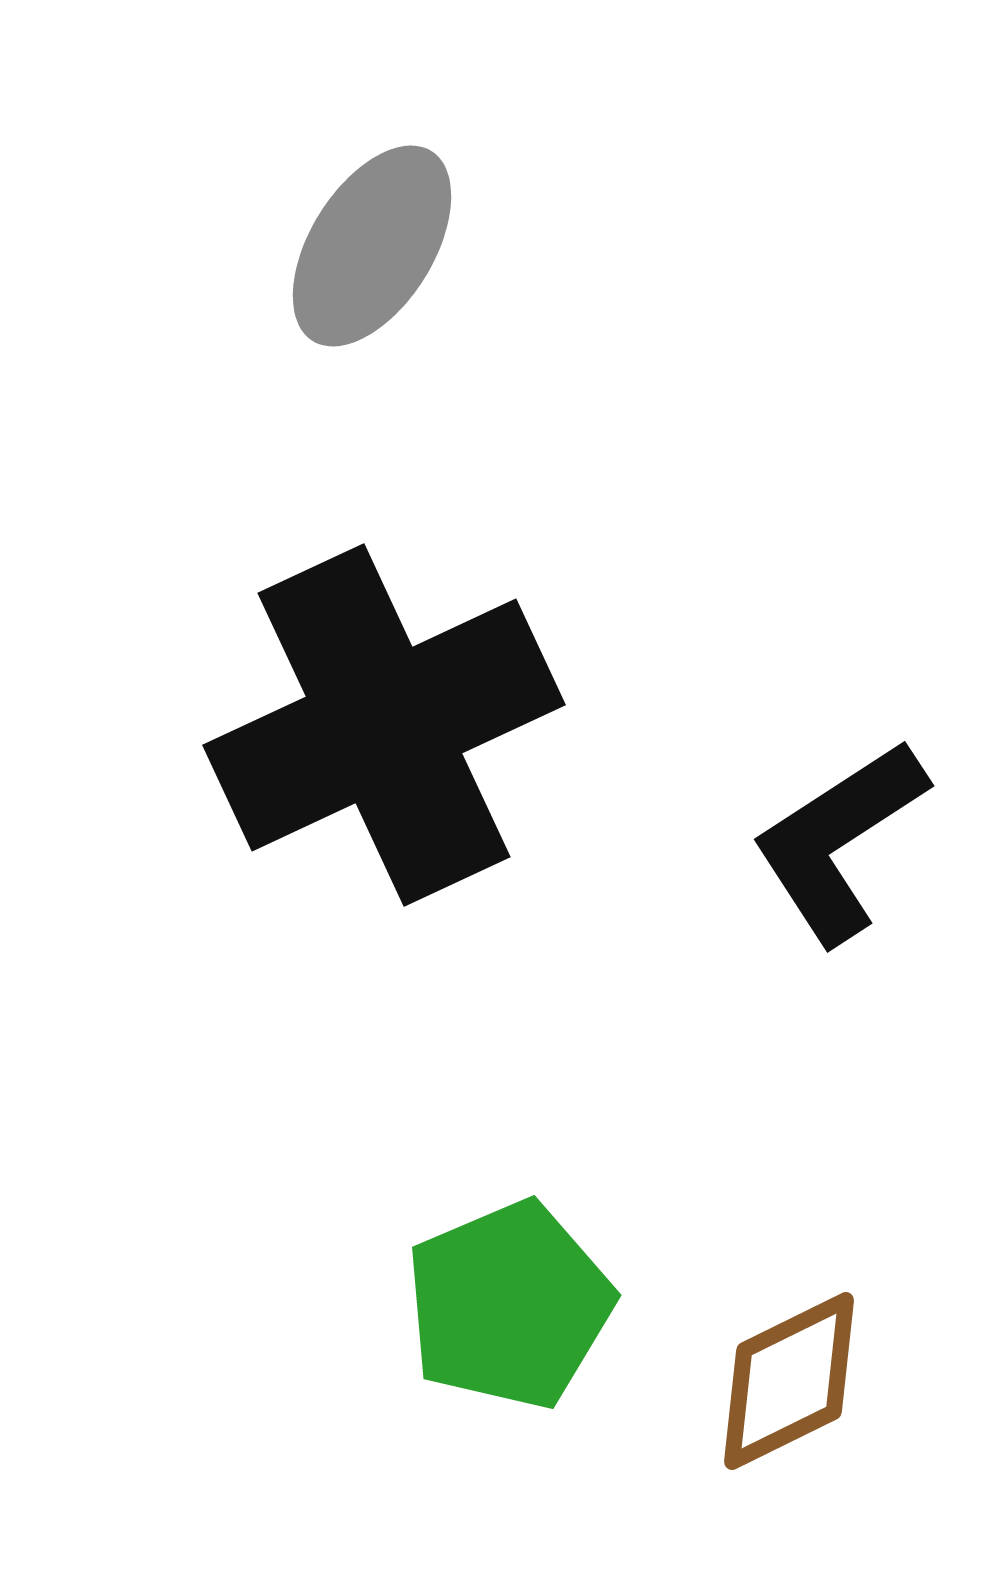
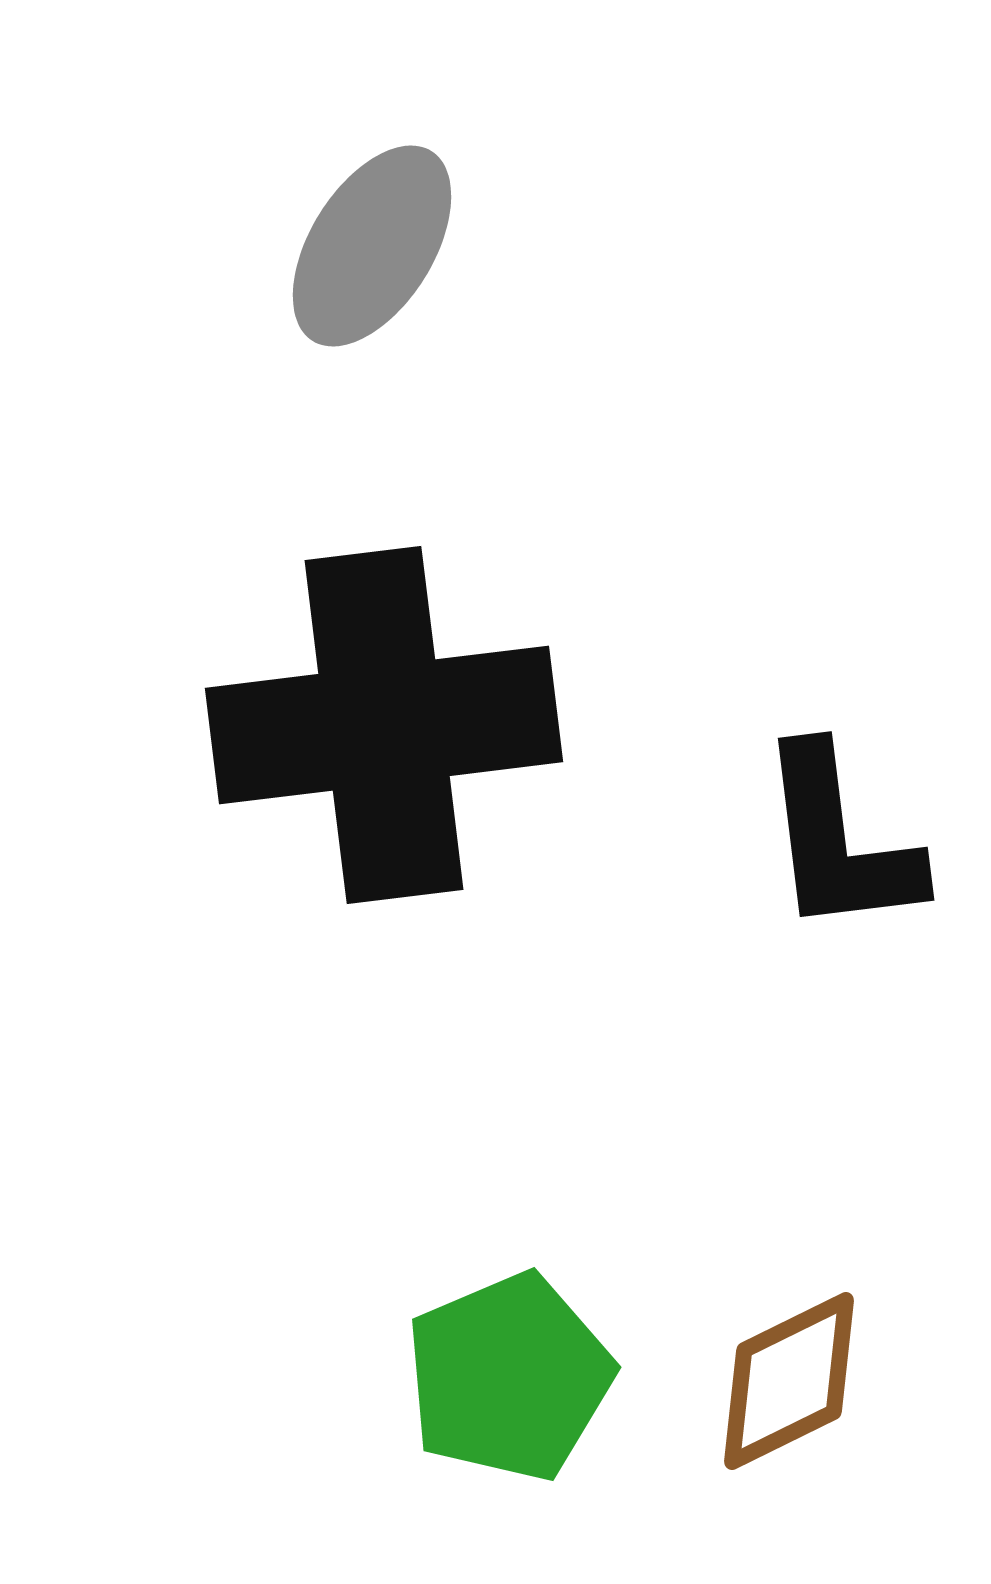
black cross: rotated 18 degrees clockwise
black L-shape: rotated 64 degrees counterclockwise
green pentagon: moved 72 px down
